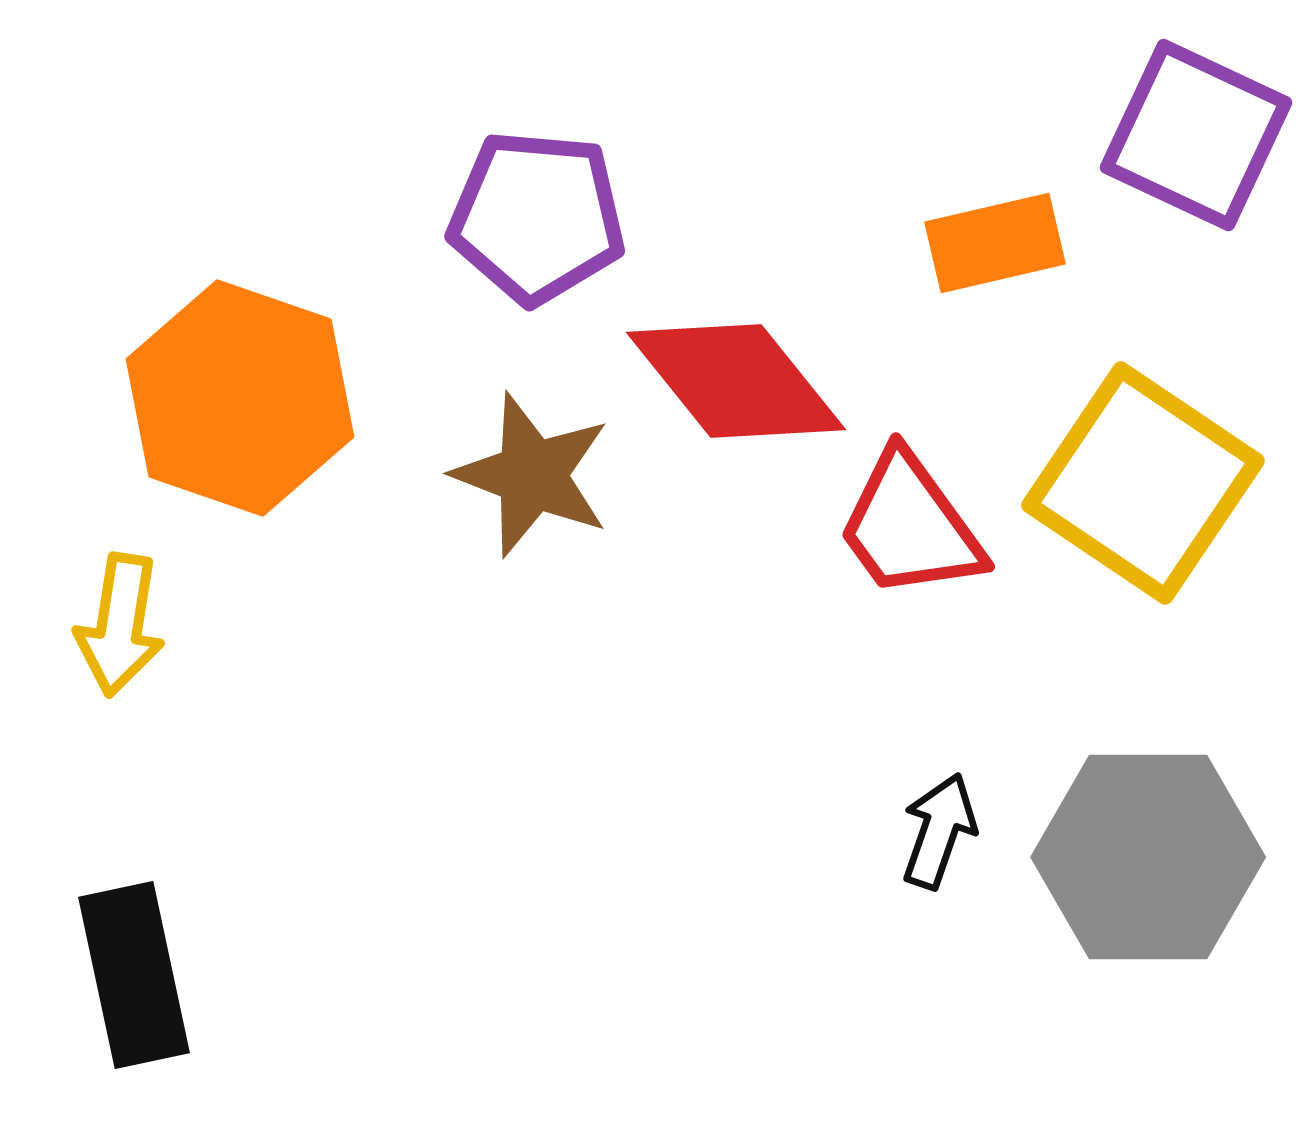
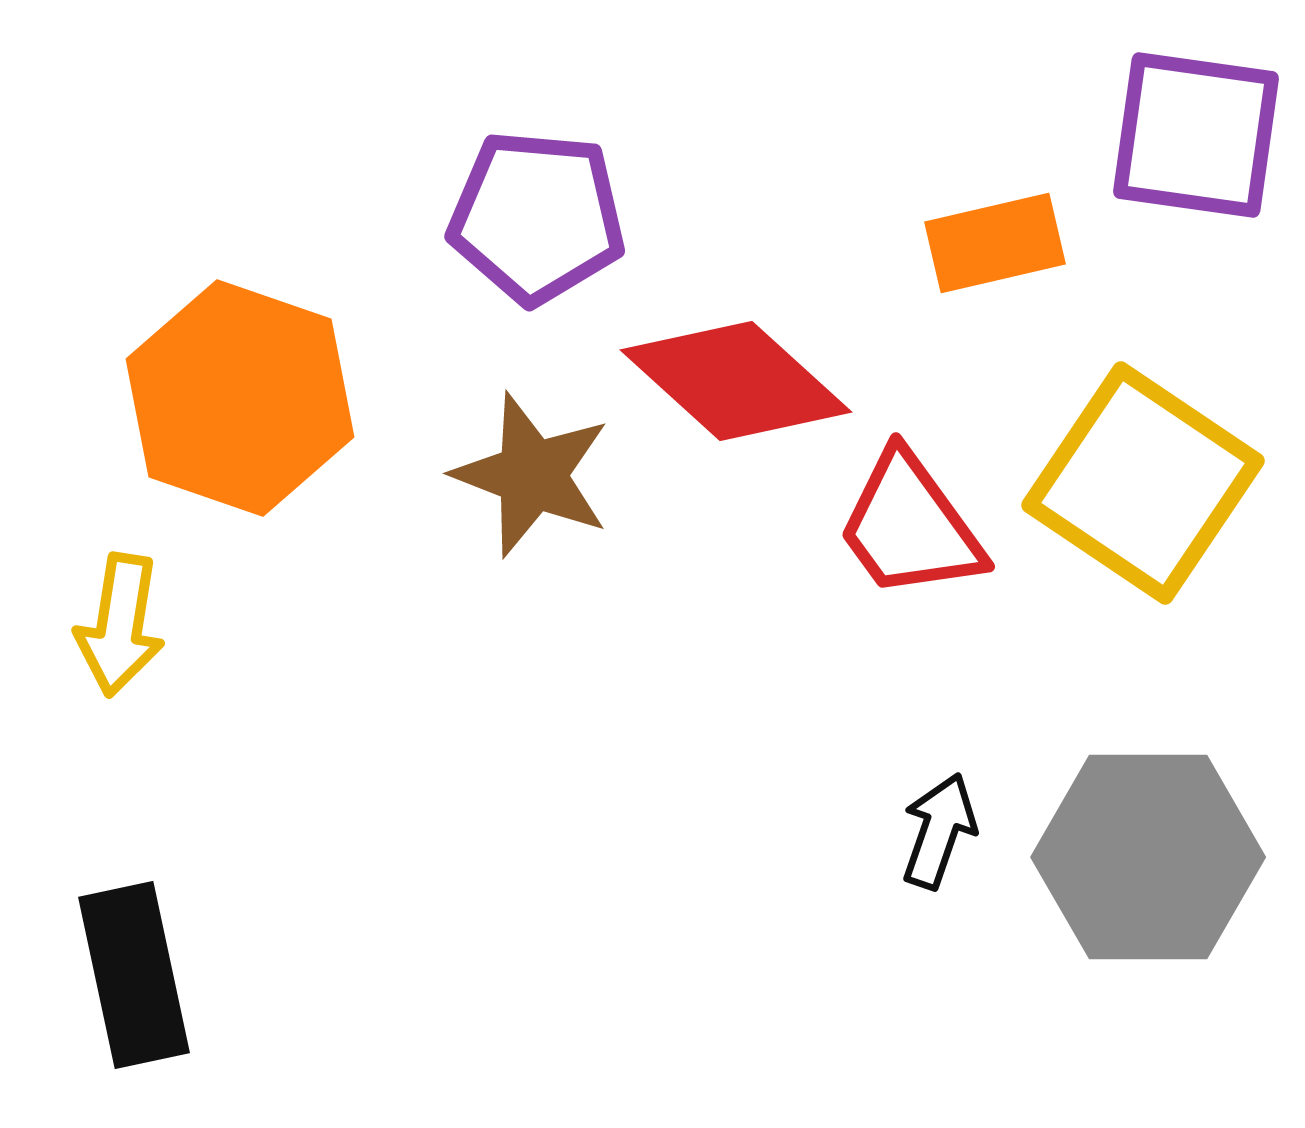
purple square: rotated 17 degrees counterclockwise
red diamond: rotated 9 degrees counterclockwise
